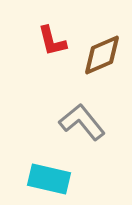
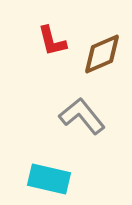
brown diamond: moved 1 px up
gray L-shape: moved 6 px up
